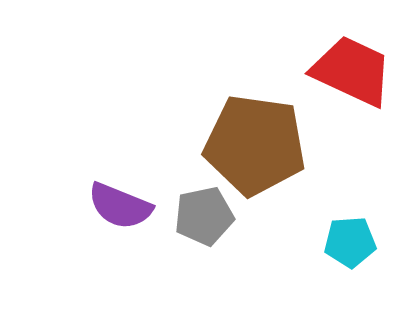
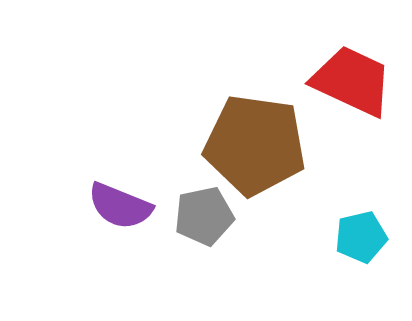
red trapezoid: moved 10 px down
cyan pentagon: moved 11 px right, 5 px up; rotated 9 degrees counterclockwise
